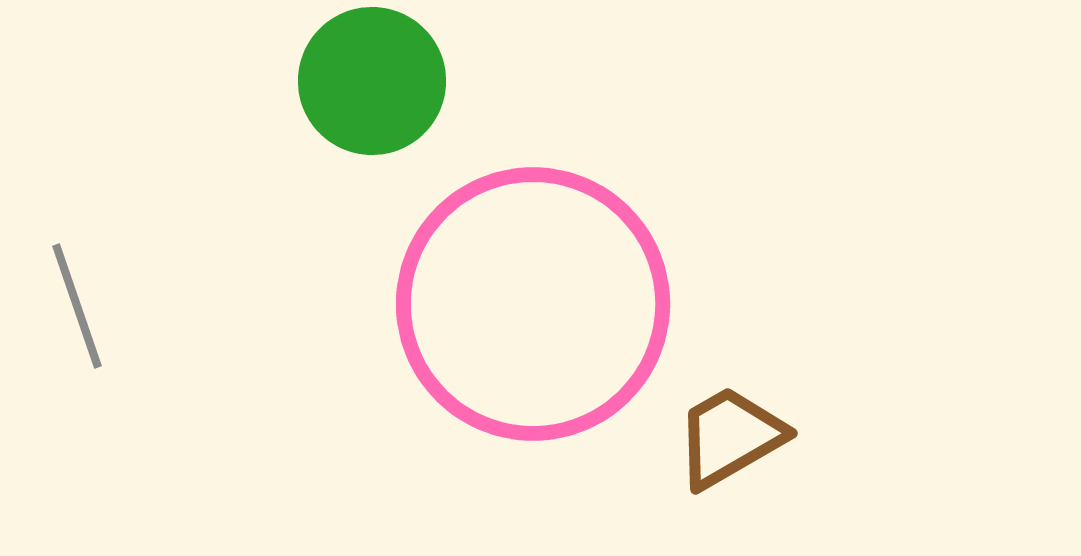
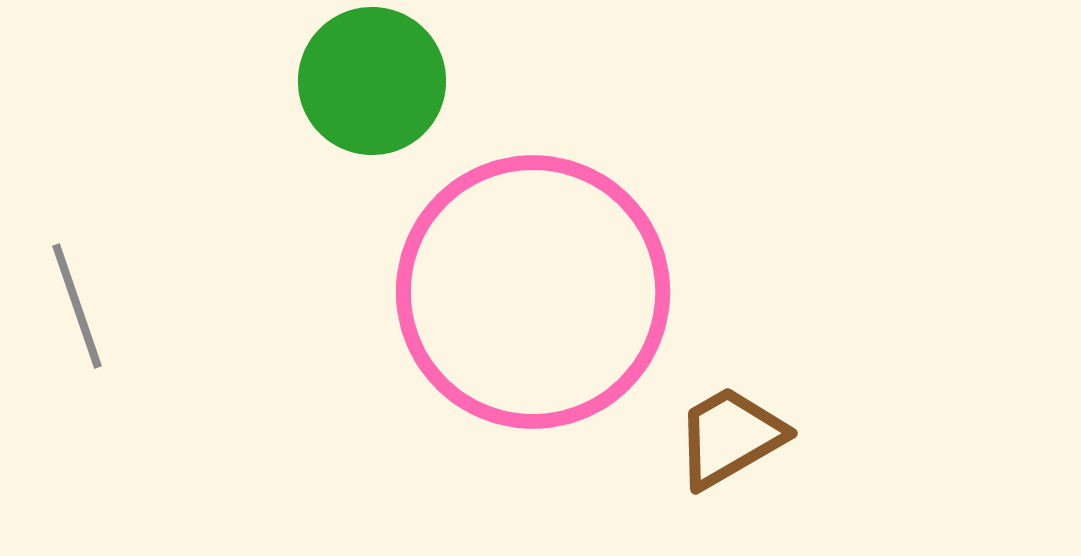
pink circle: moved 12 px up
